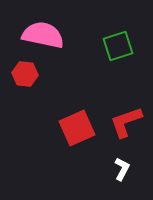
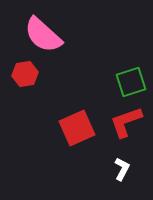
pink semicircle: rotated 150 degrees counterclockwise
green square: moved 13 px right, 36 px down
red hexagon: rotated 15 degrees counterclockwise
